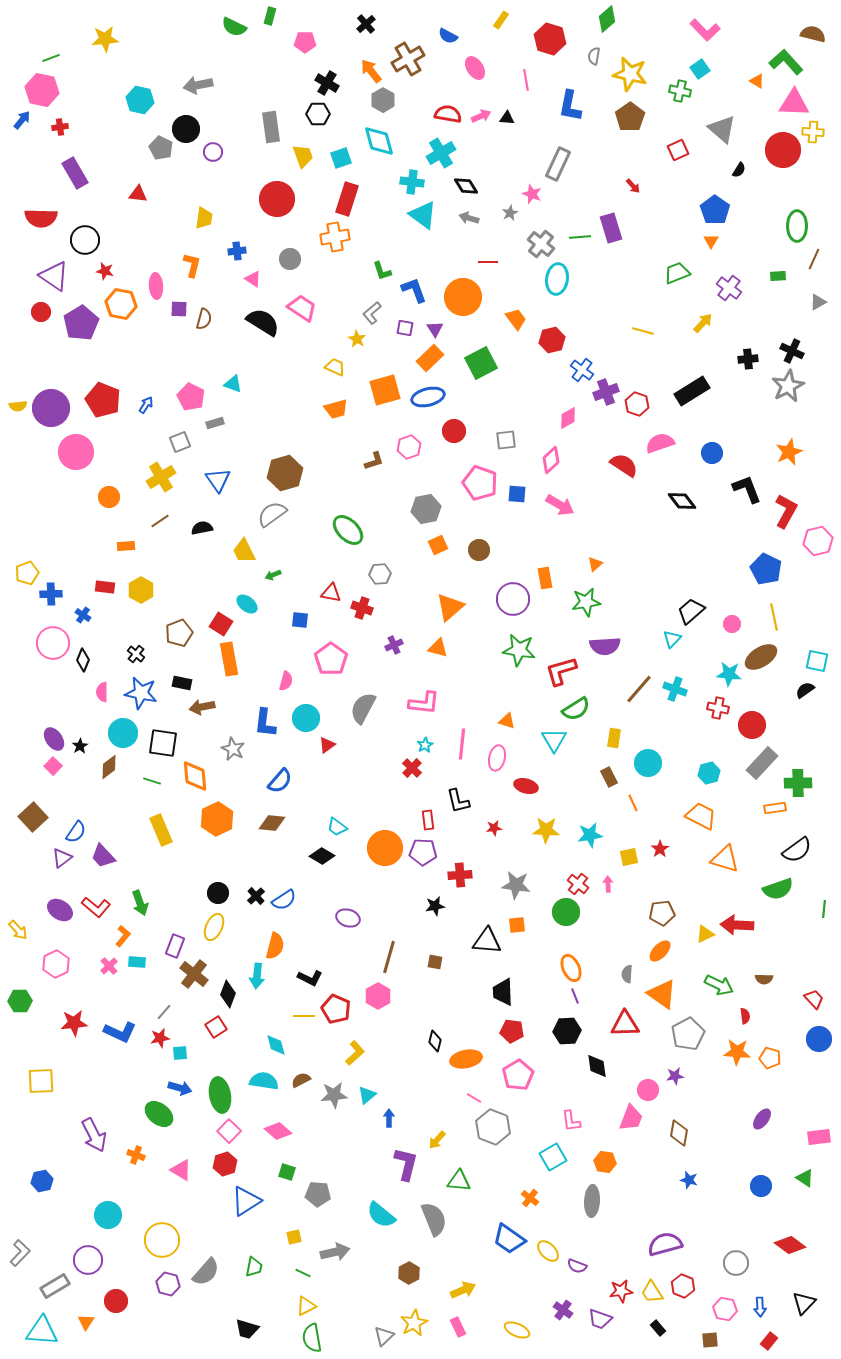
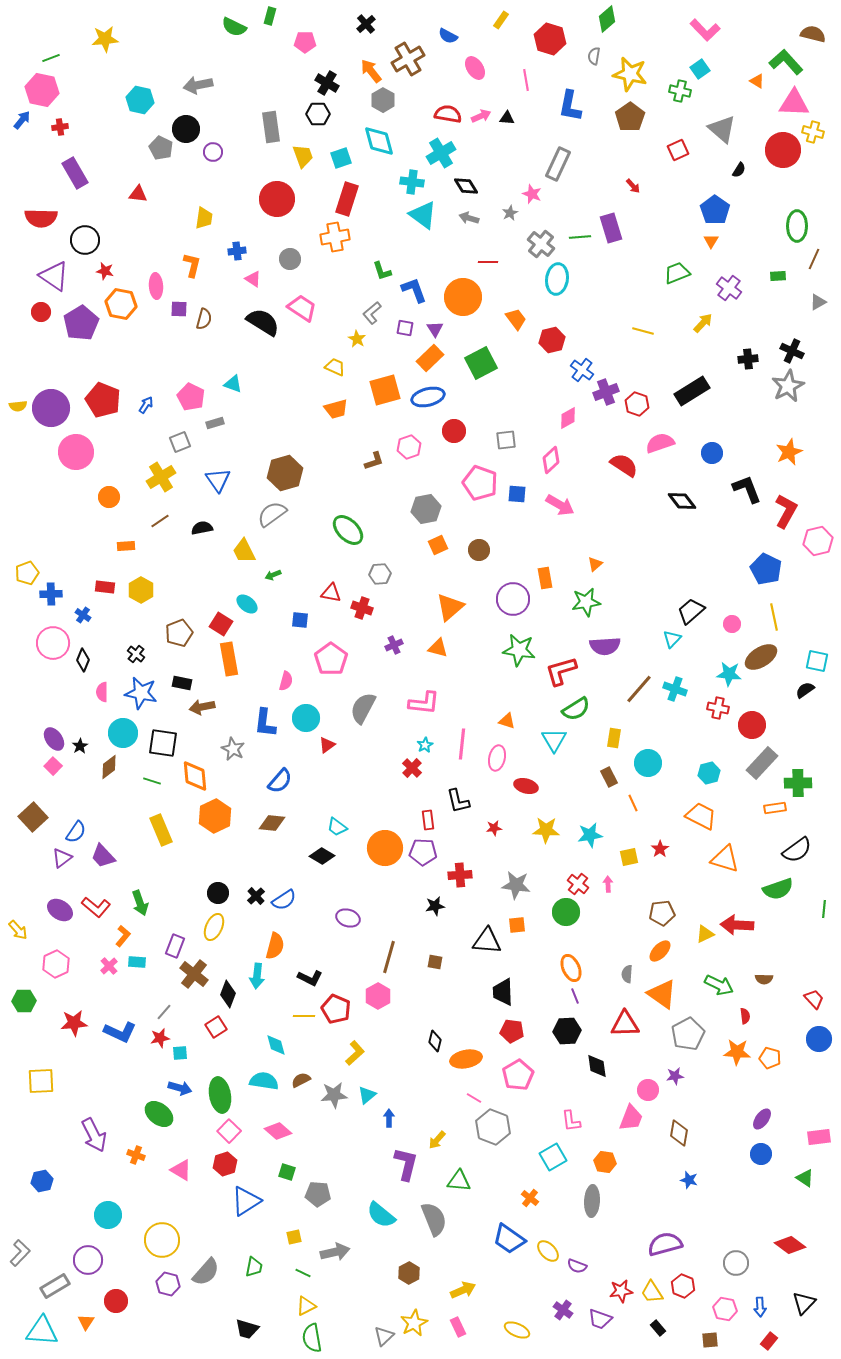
yellow cross at (813, 132): rotated 10 degrees clockwise
orange hexagon at (217, 819): moved 2 px left, 3 px up
green hexagon at (20, 1001): moved 4 px right
blue circle at (761, 1186): moved 32 px up
